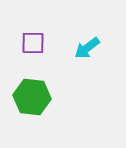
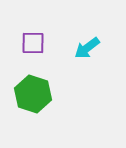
green hexagon: moved 1 px right, 3 px up; rotated 12 degrees clockwise
